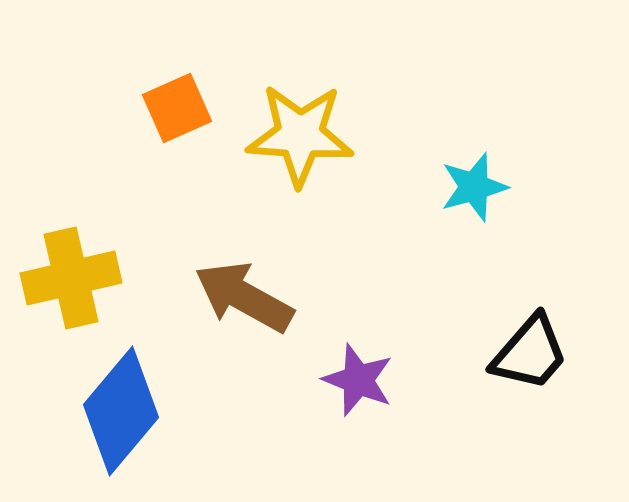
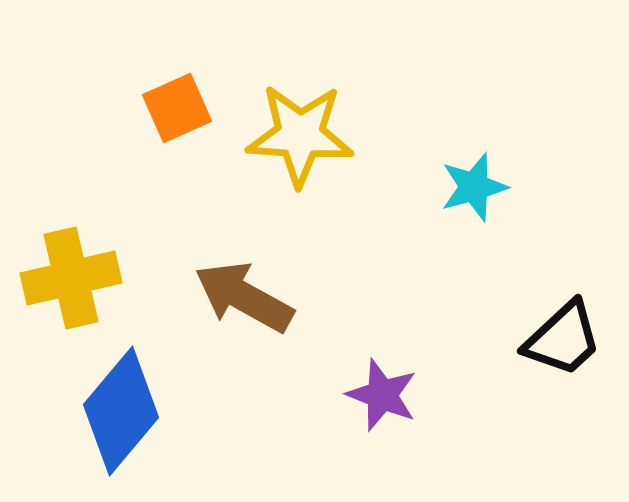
black trapezoid: moved 33 px right, 14 px up; rotated 6 degrees clockwise
purple star: moved 24 px right, 15 px down
